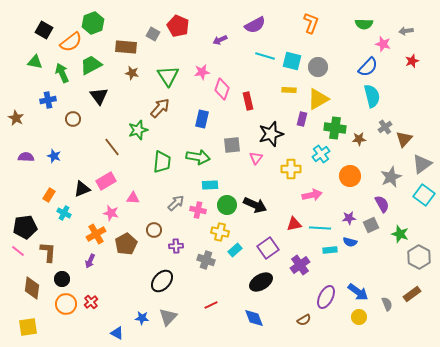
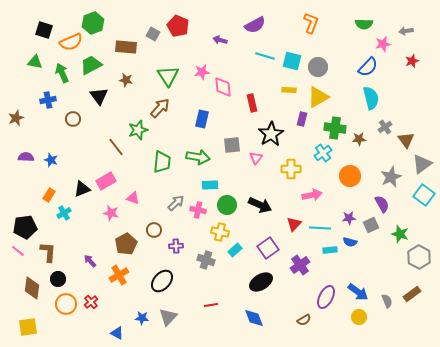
black square at (44, 30): rotated 12 degrees counterclockwise
purple arrow at (220, 40): rotated 40 degrees clockwise
orange semicircle at (71, 42): rotated 15 degrees clockwise
pink star at (383, 44): rotated 28 degrees counterclockwise
brown star at (132, 73): moved 6 px left, 7 px down
pink diamond at (222, 89): moved 1 px right, 2 px up; rotated 25 degrees counterclockwise
cyan semicircle at (372, 96): moved 1 px left, 2 px down
yellow triangle at (318, 99): moved 2 px up
red rectangle at (248, 101): moved 4 px right, 2 px down
brown star at (16, 118): rotated 21 degrees clockwise
black star at (271, 134): rotated 15 degrees counterclockwise
brown triangle at (404, 139): moved 2 px right, 1 px down; rotated 18 degrees counterclockwise
brown line at (112, 147): moved 4 px right
cyan cross at (321, 154): moved 2 px right, 1 px up
blue star at (54, 156): moved 3 px left, 4 px down
pink triangle at (133, 198): rotated 16 degrees clockwise
black arrow at (255, 205): moved 5 px right
cyan cross at (64, 213): rotated 32 degrees clockwise
red triangle at (294, 224): rotated 35 degrees counterclockwise
orange cross at (96, 234): moved 23 px right, 41 px down
purple arrow at (90, 261): rotated 112 degrees clockwise
black circle at (62, 279): moved 4 px left
gray semicircle at (387, 304): moved 3 px up
red line at (211, 305): rotated 16 degrees clockwise
